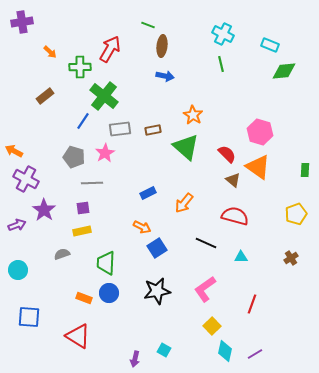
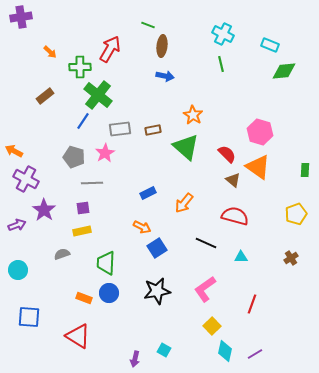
purple cross at (22, 22): moved 1 px left, 5 px up
green cross at (104, 96): moved 6 px left, 1 px up
